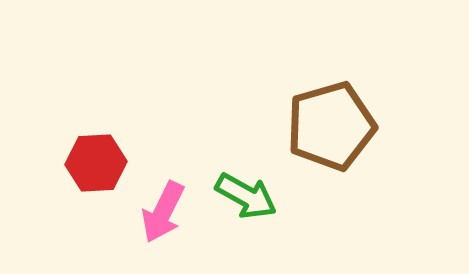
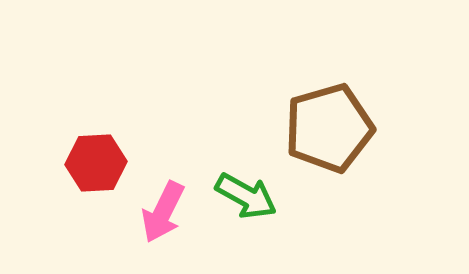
brown pentagon: moved 2 px left, 2 px down
